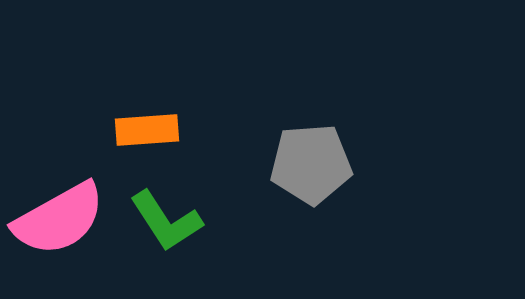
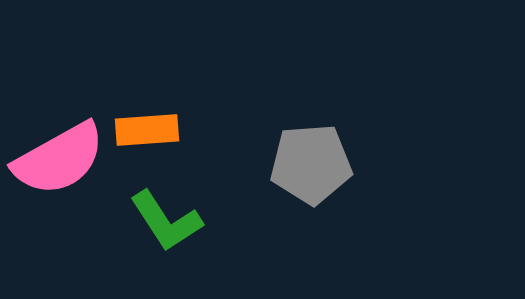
pink semicircle: moved 60 px up
